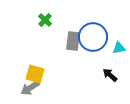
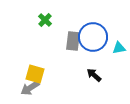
black arrow: moved 16 px left
